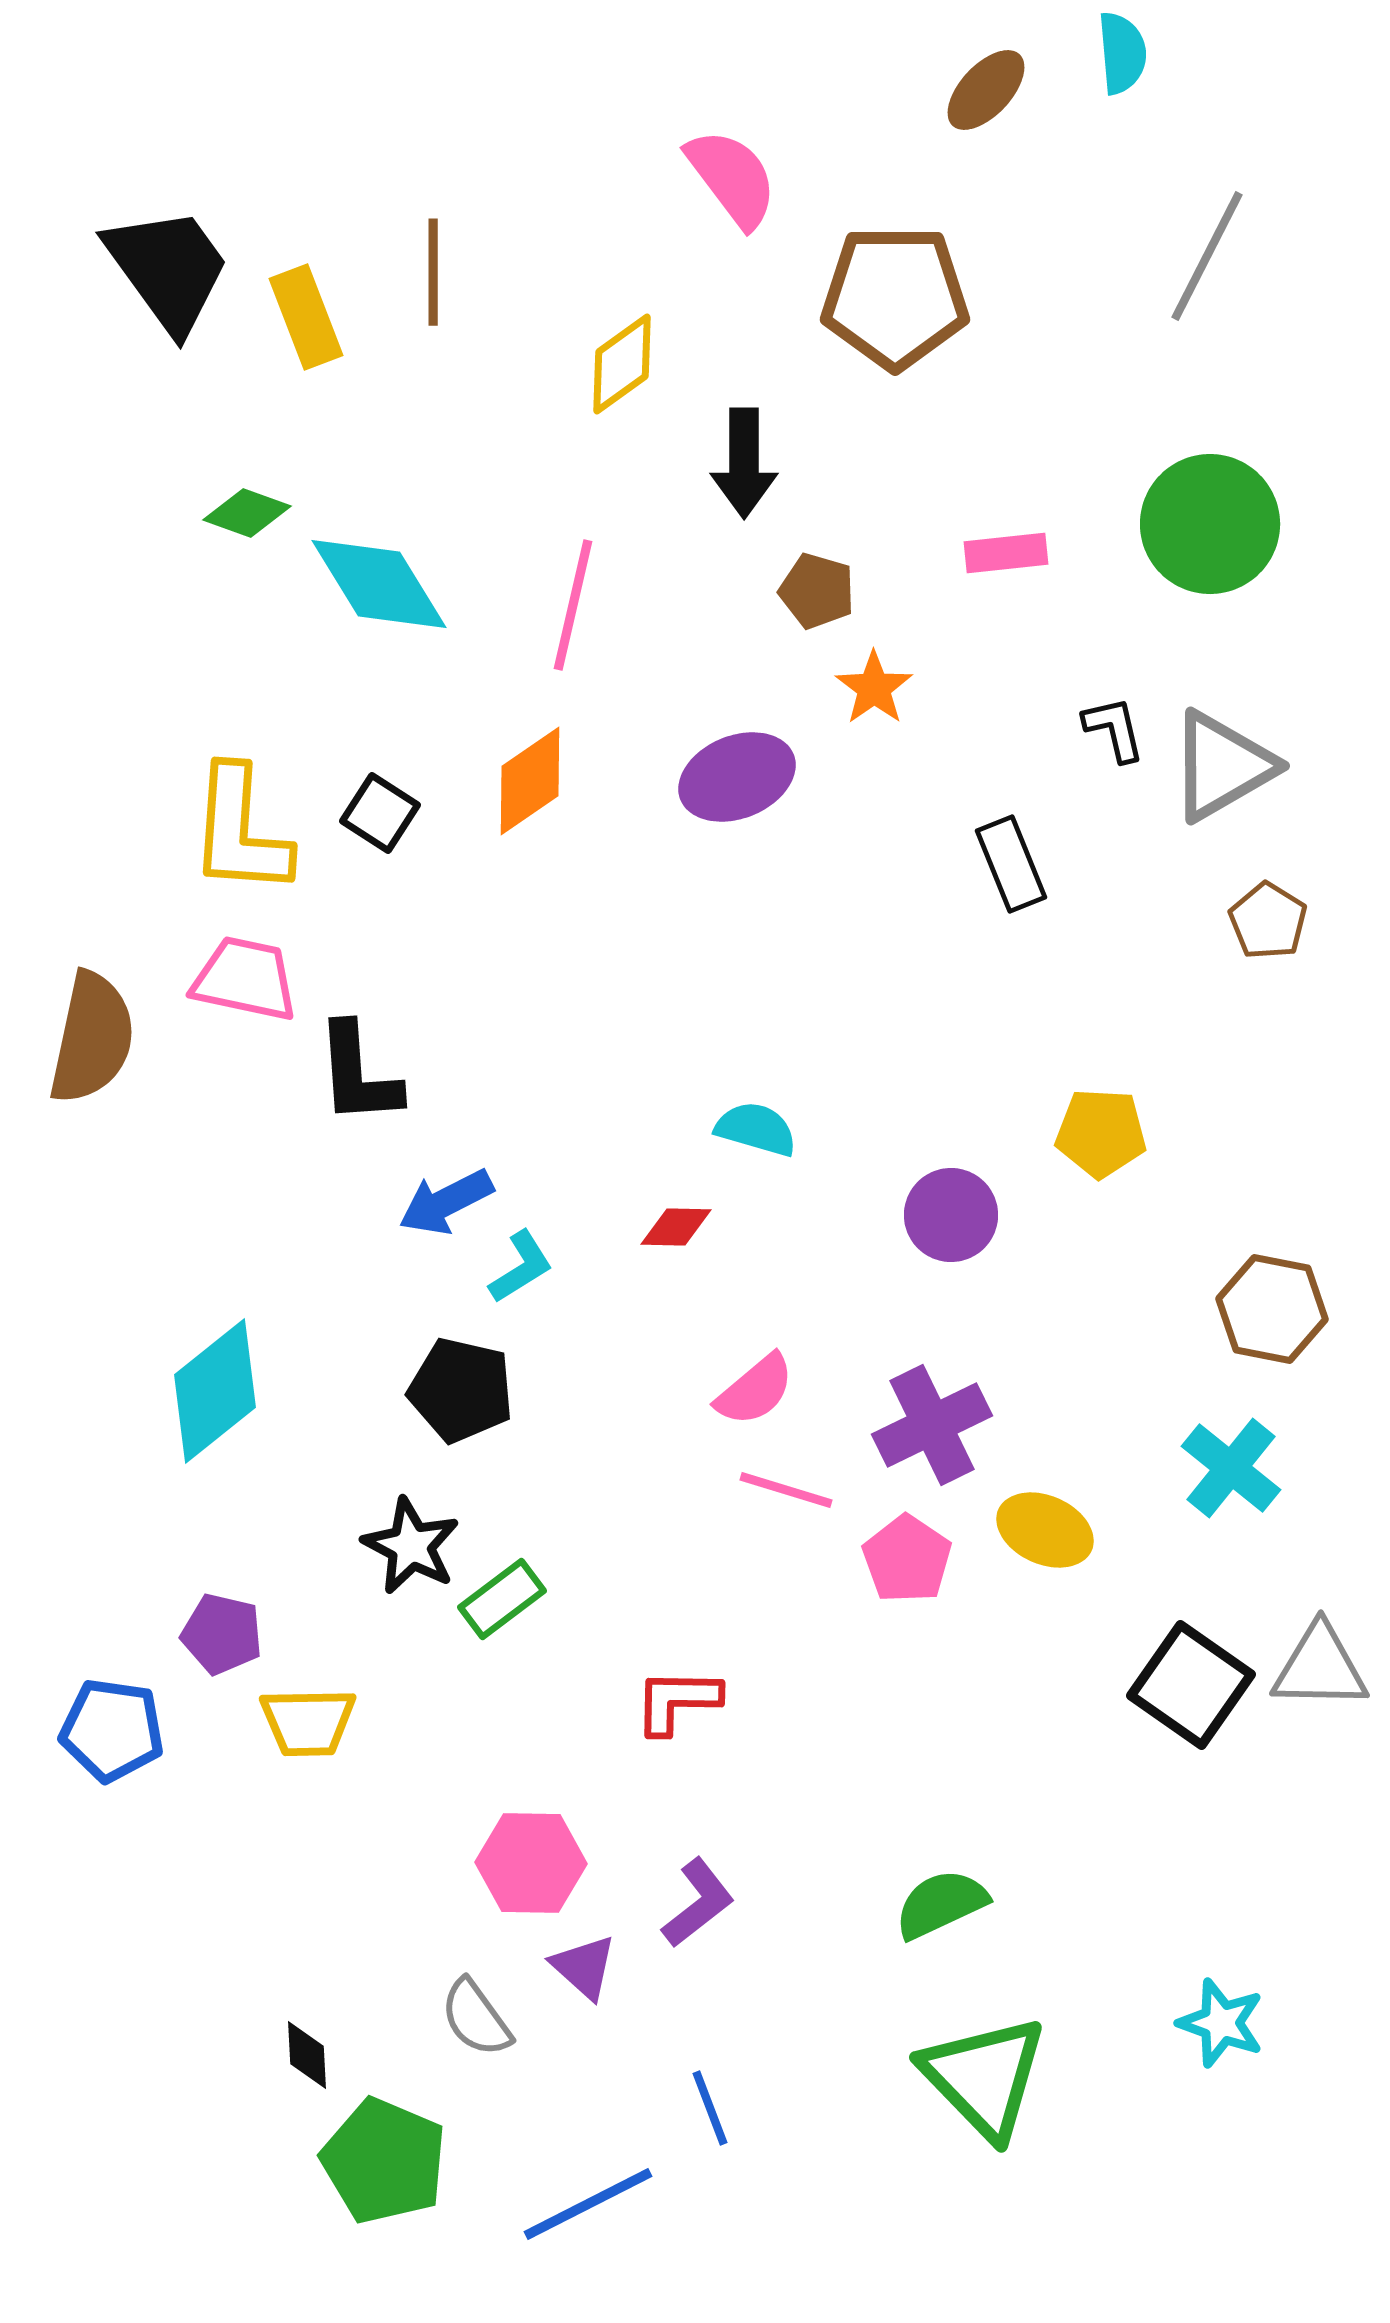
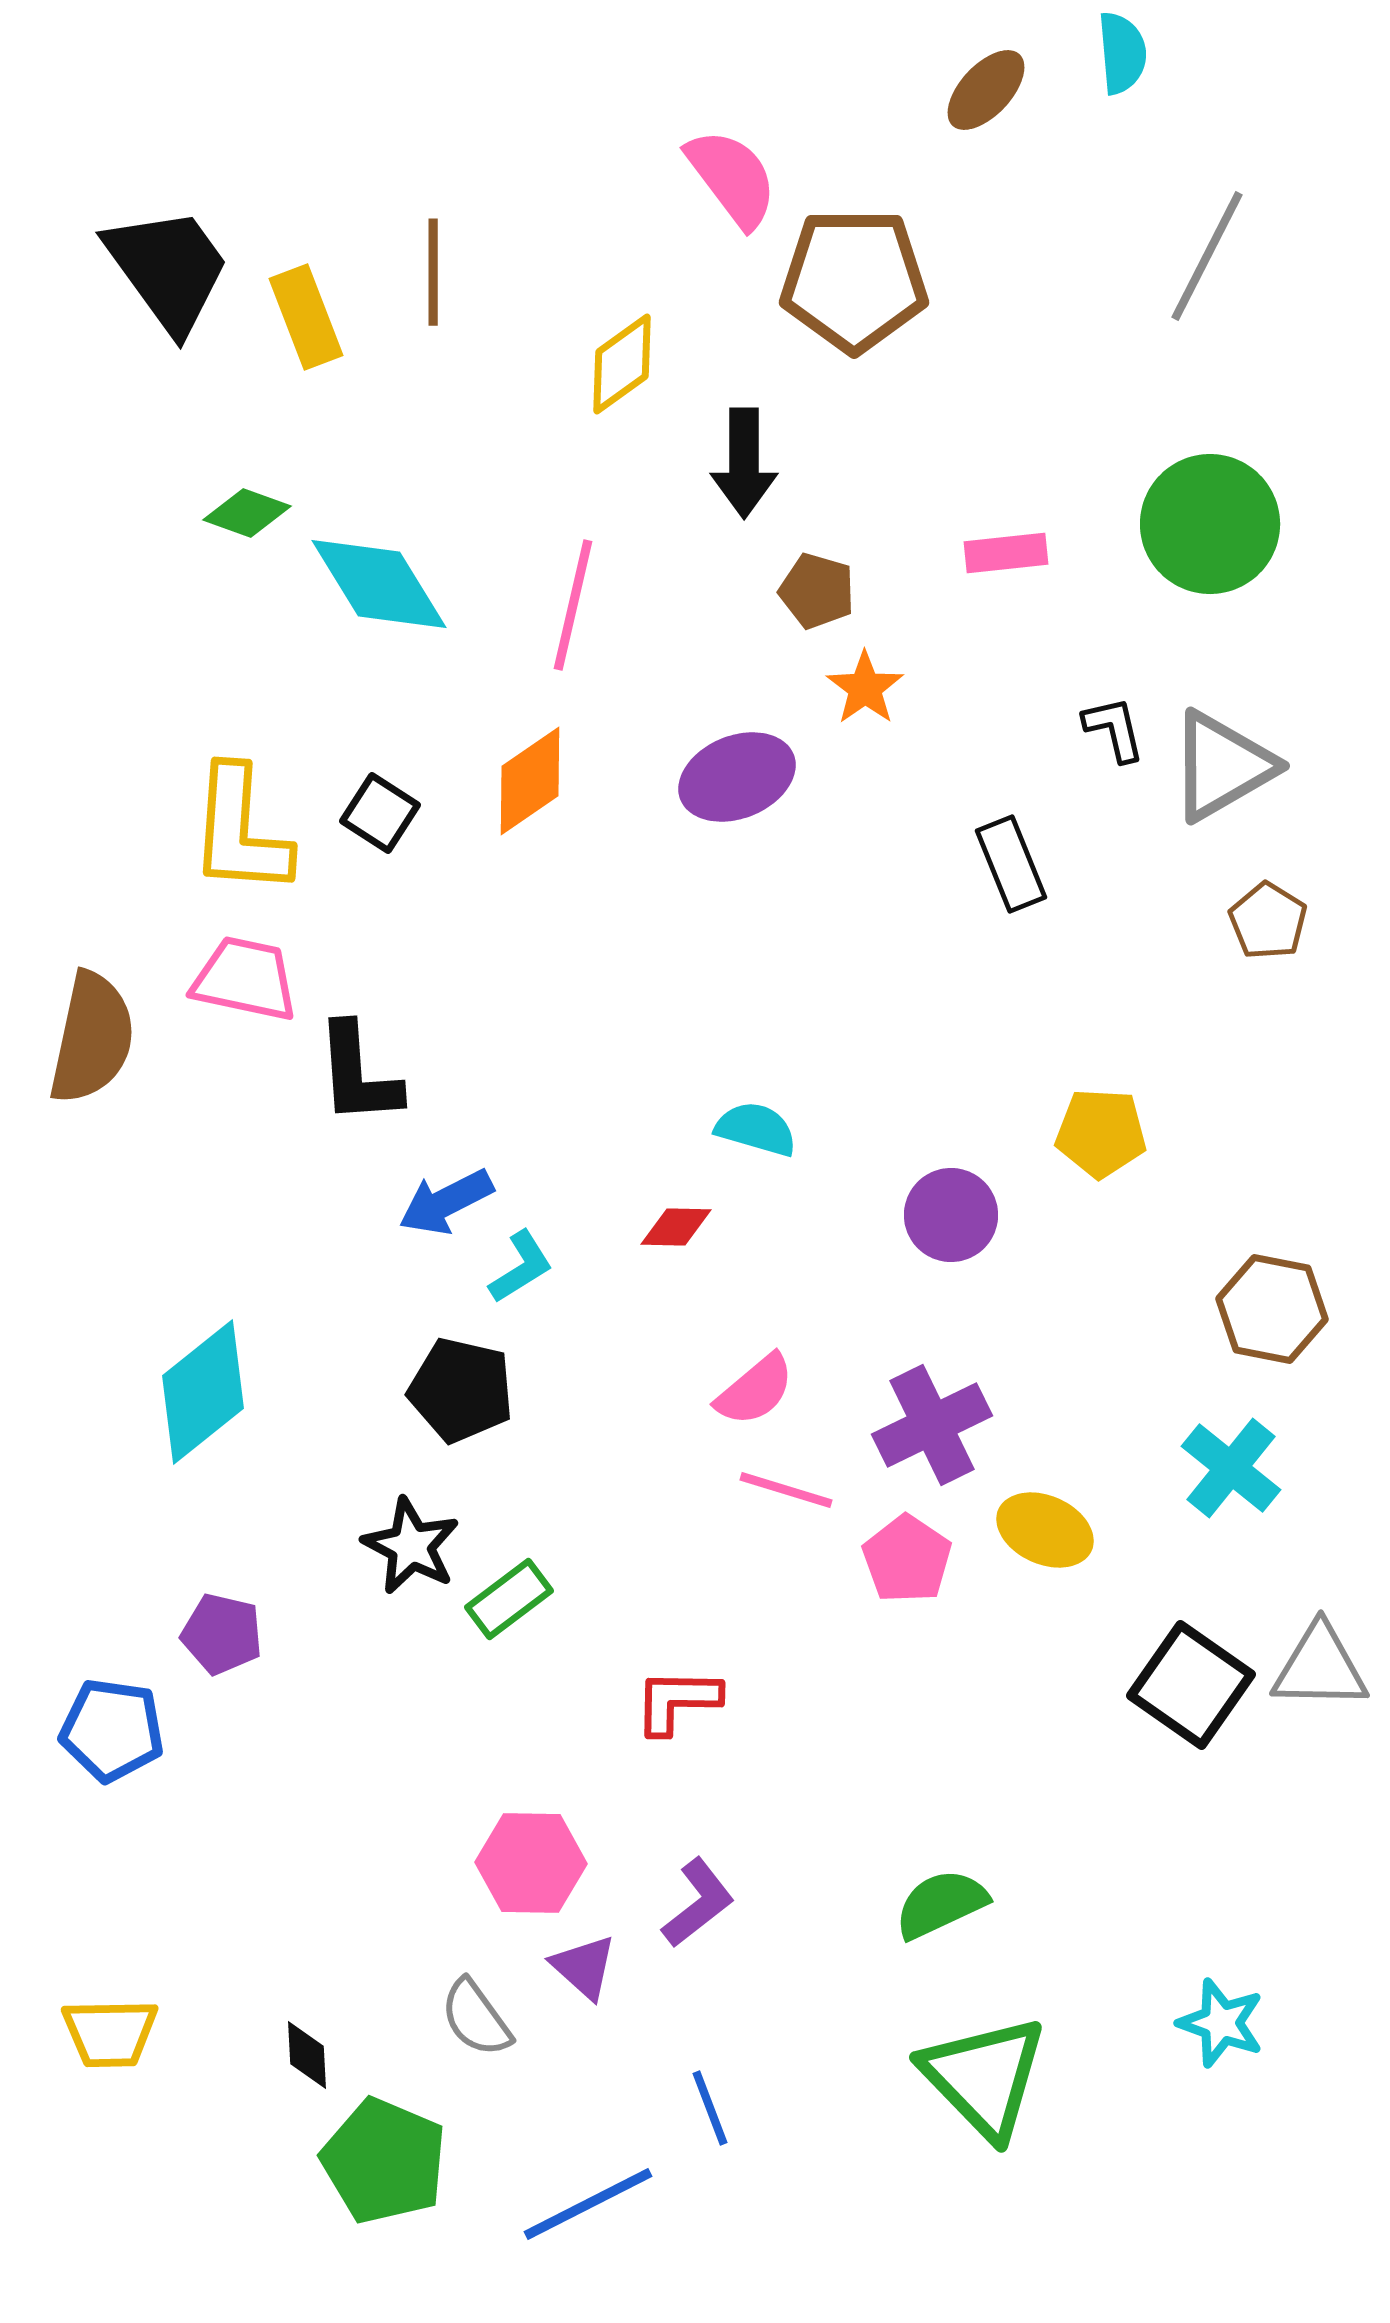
brown pentagon at (895, 297): moved 41 px left, 17 px up
orange star at (874, 688): moved 9 px left
cyan diamond at (215, 1391): moved 12 px left, 1 px down
green rectangle at (502, 1599): moved 7 px right
yellow trapezoid at (308, 1722): moved 198 px left, 311 px down
